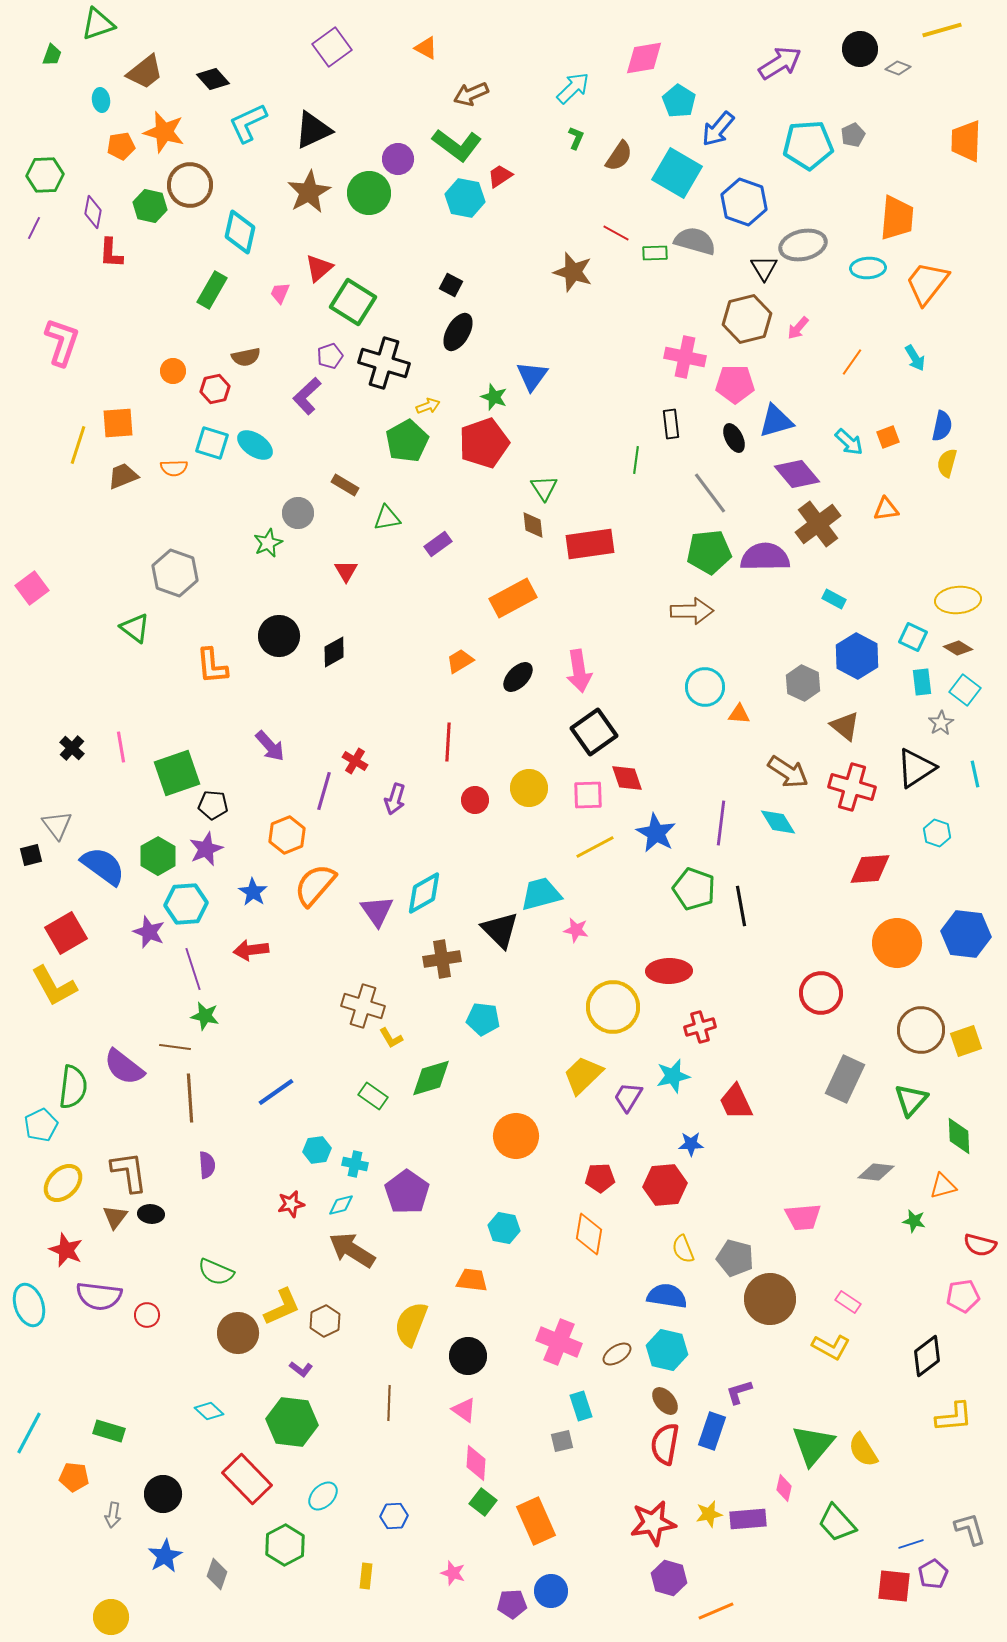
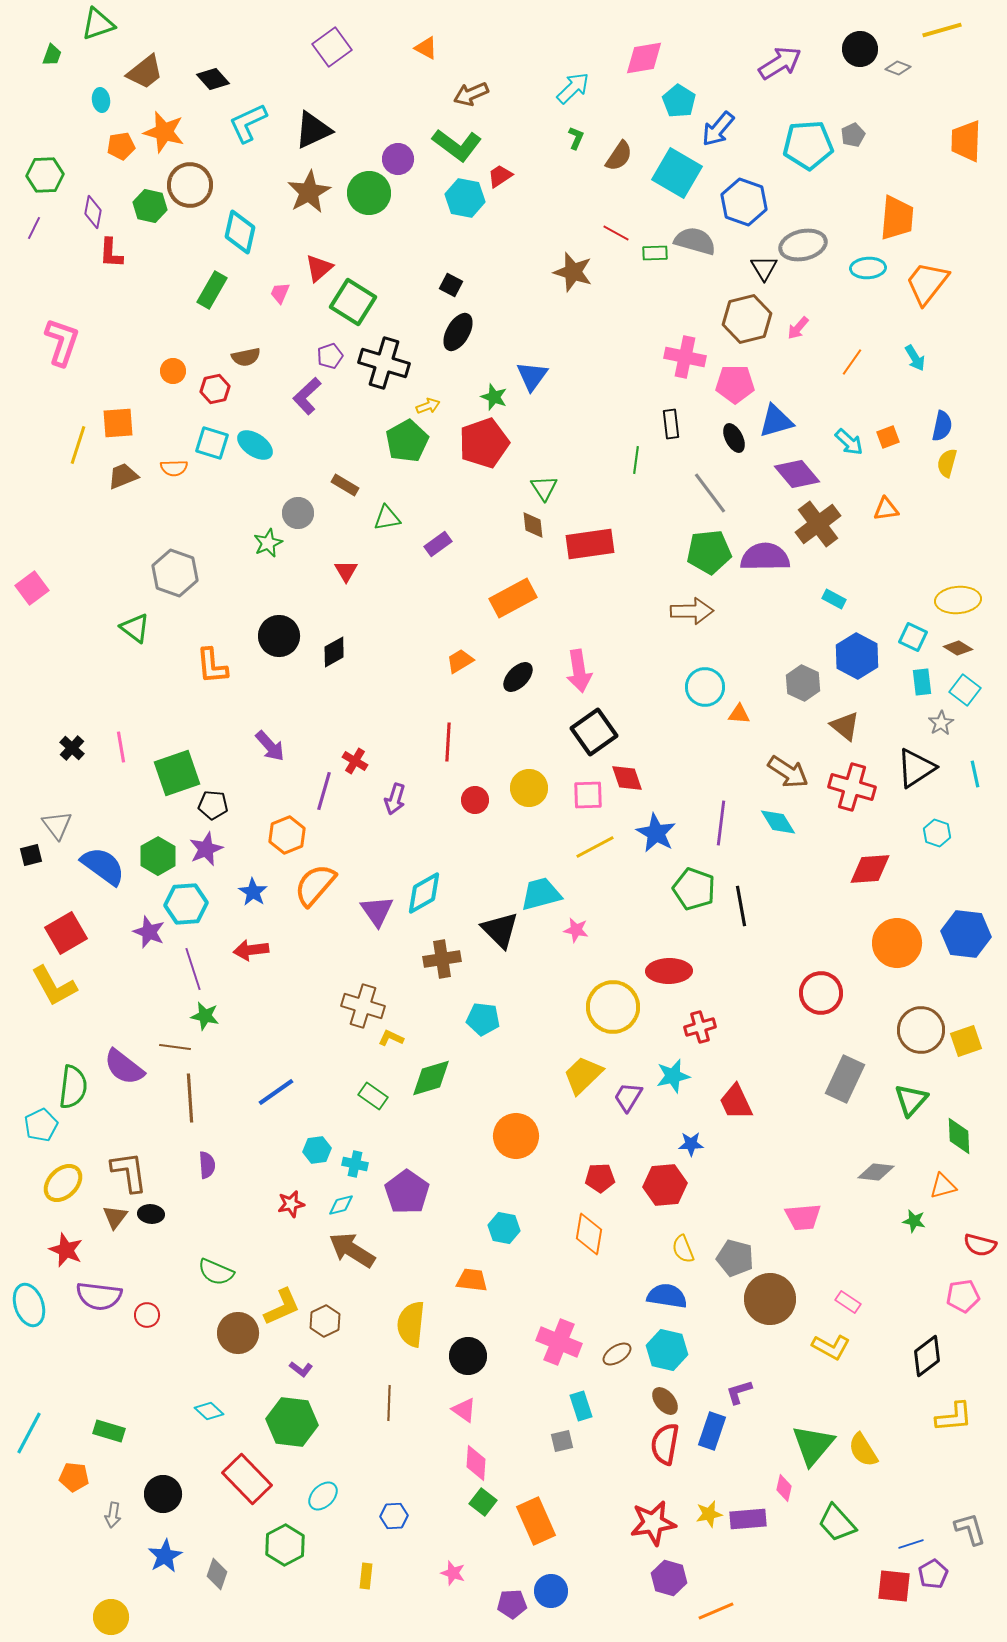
yellow L-shape at (391, 1038): rotated 145 degrees clockwise
yellow semicircle at (411, 1324): rotated 15 degrees counterclockwise
